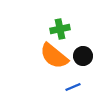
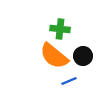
green cross: rotated 18 degrees clockwise
blue line: moved 4 px left, 6 px up
